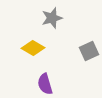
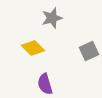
yellow diamond: rotated 15 degrees clockwise
